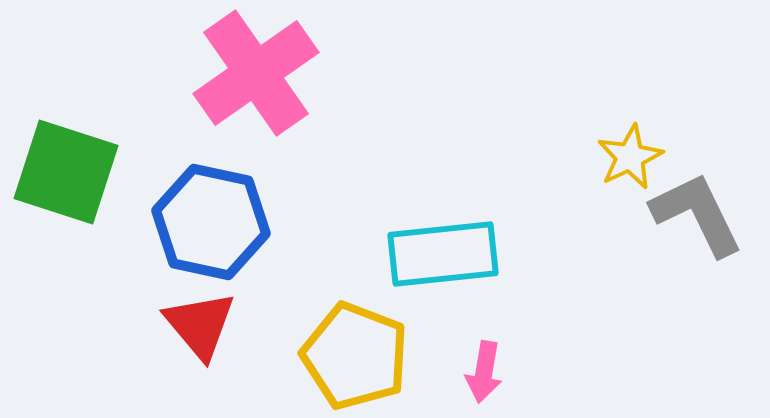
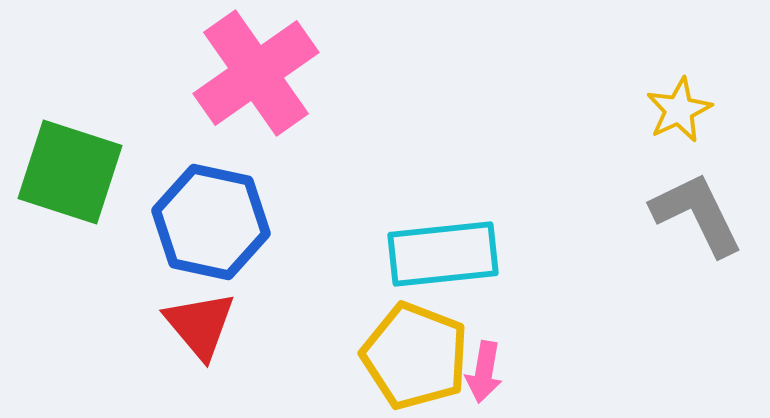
yellow star: moved 49 px right, 47 px up
green square: moved 4 px right
yellow pentagon: moved 60 px right
